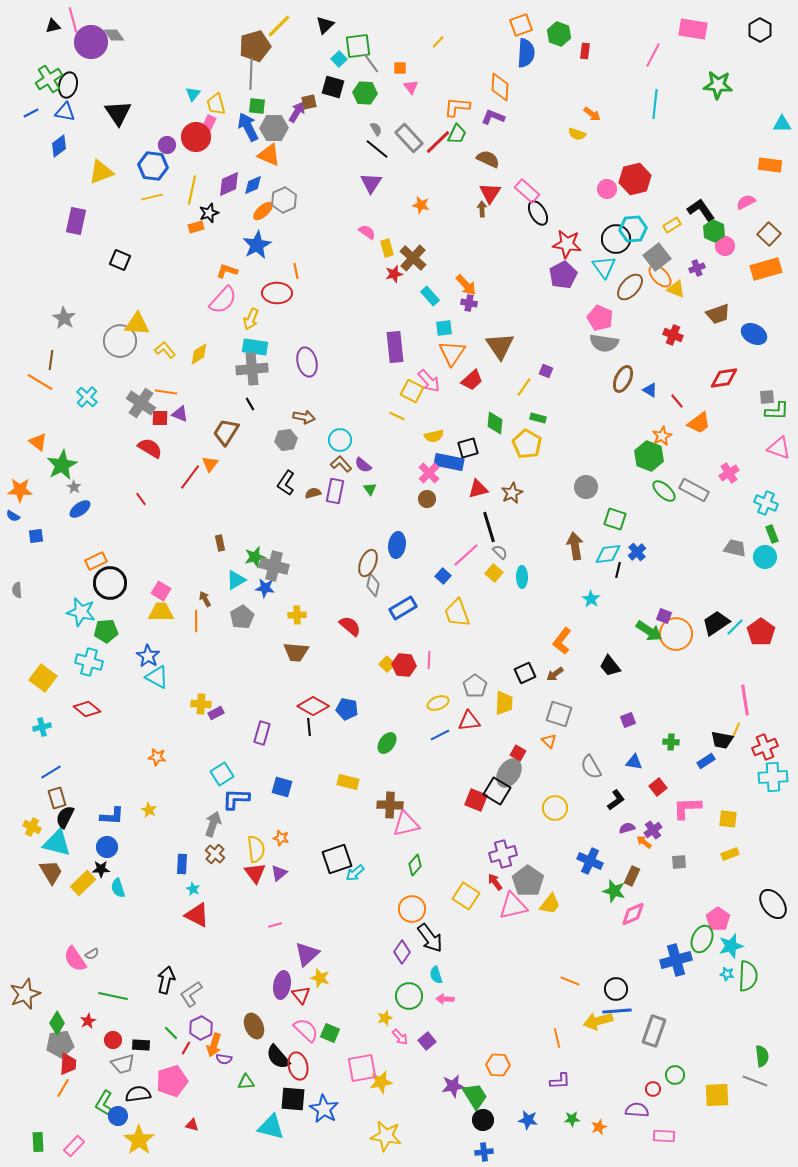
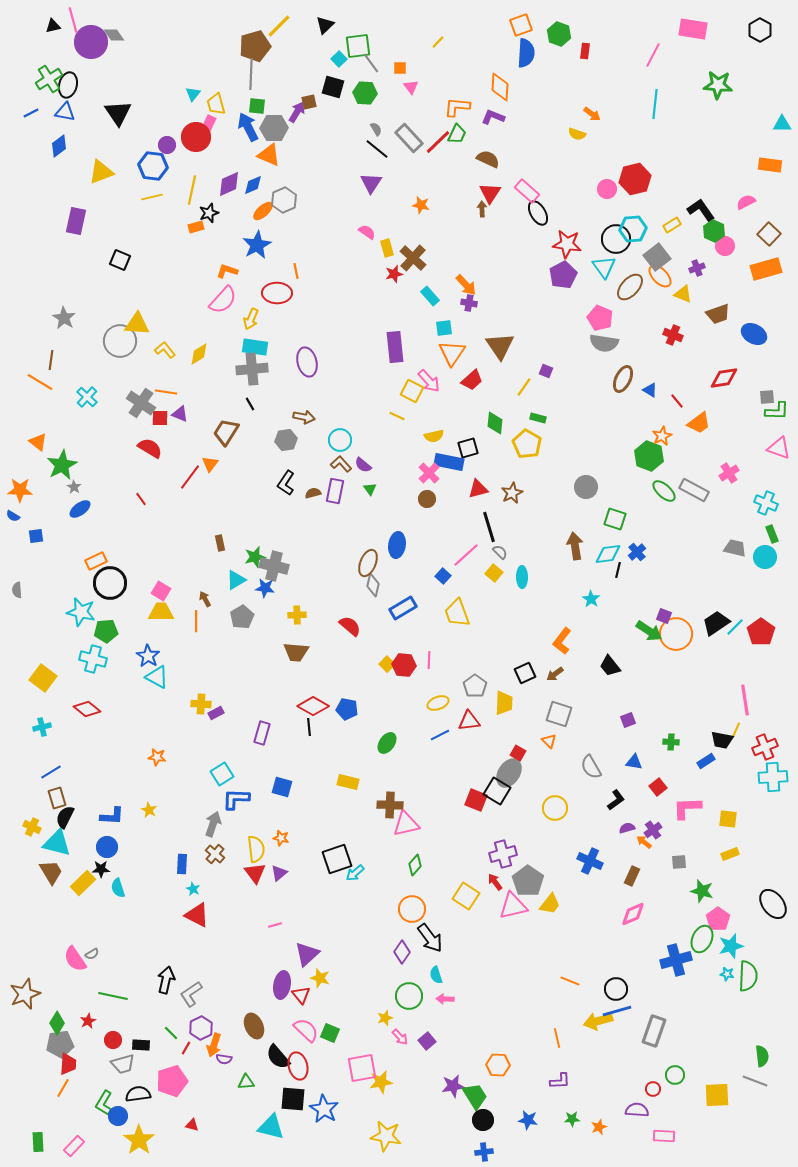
yellow triangle at (676, 289): moved 7 px right, 5 px down
cyan cross at (89, 662): moved 4 px right, 3 px up
green star at (614, 891): moved 88 px right
blue line at (617, 1011): rotated 12 degrees counterclockwise
